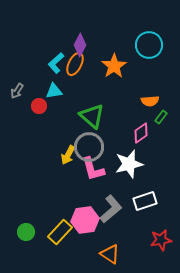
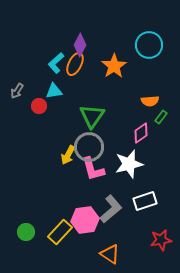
green triangle: rotated 24 degrees clockwise
